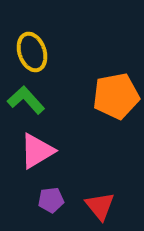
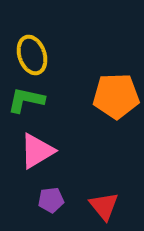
yellow ellipse: moved 3 px down
orange pentagon: rotated 9 degrees clockwise
green L-shape: rotated 36 degrees counterclockwise
red triangle: moved 4 px right
